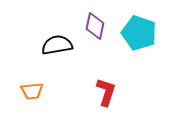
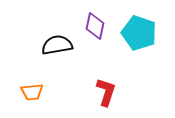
orange trapezoid: moved 1 px down
